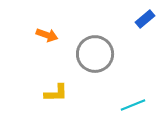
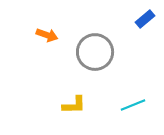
gray circle: moved 2 px up
yellow L-shape: moved 18 px right, 12 px down
